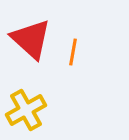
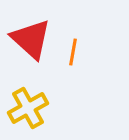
yellow cross: moved 2 px right, 2 px up
